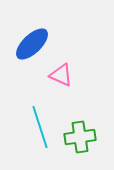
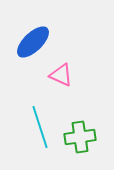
blue ellipse: moved 1 px right, 2 px up
